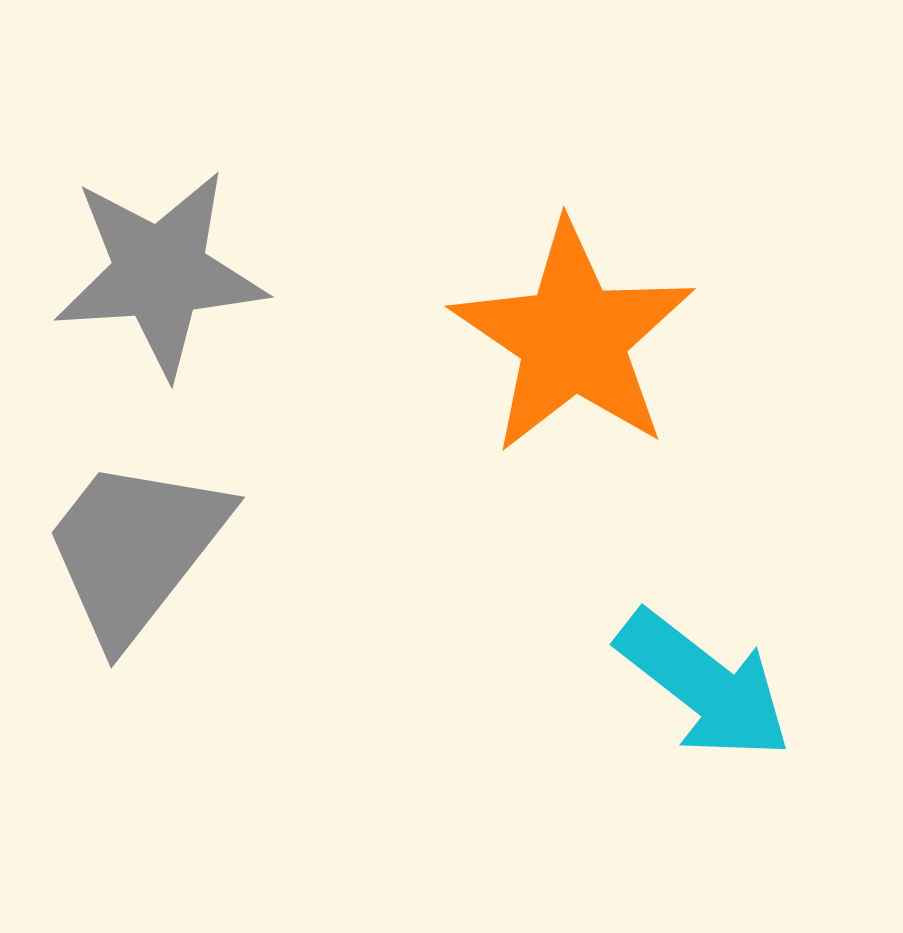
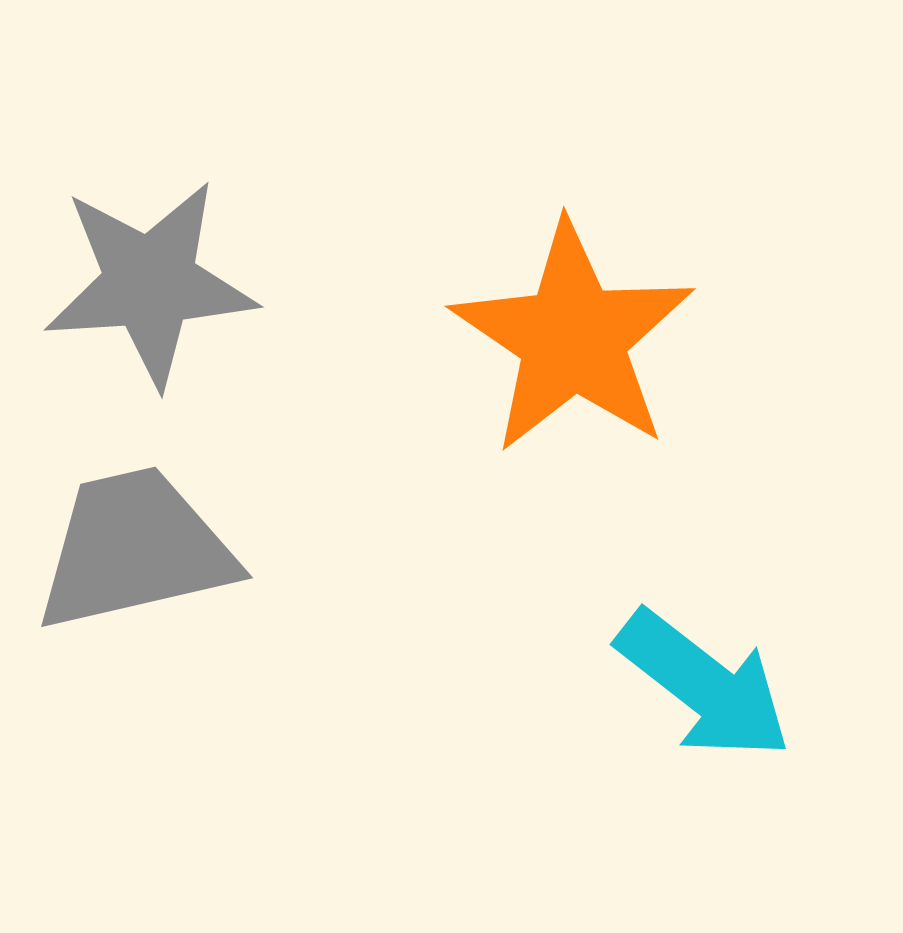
gray star: moved 10 px left, 10 px down
gray trapezoid: rotated 39 degrees clockwise
